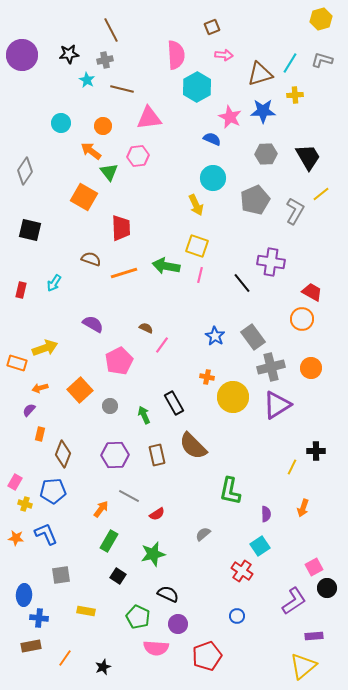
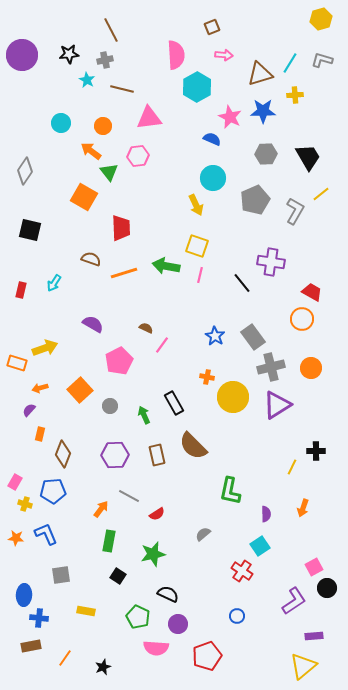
green rectangle at (109, 541): rotated 20 degrees counterclockwise
